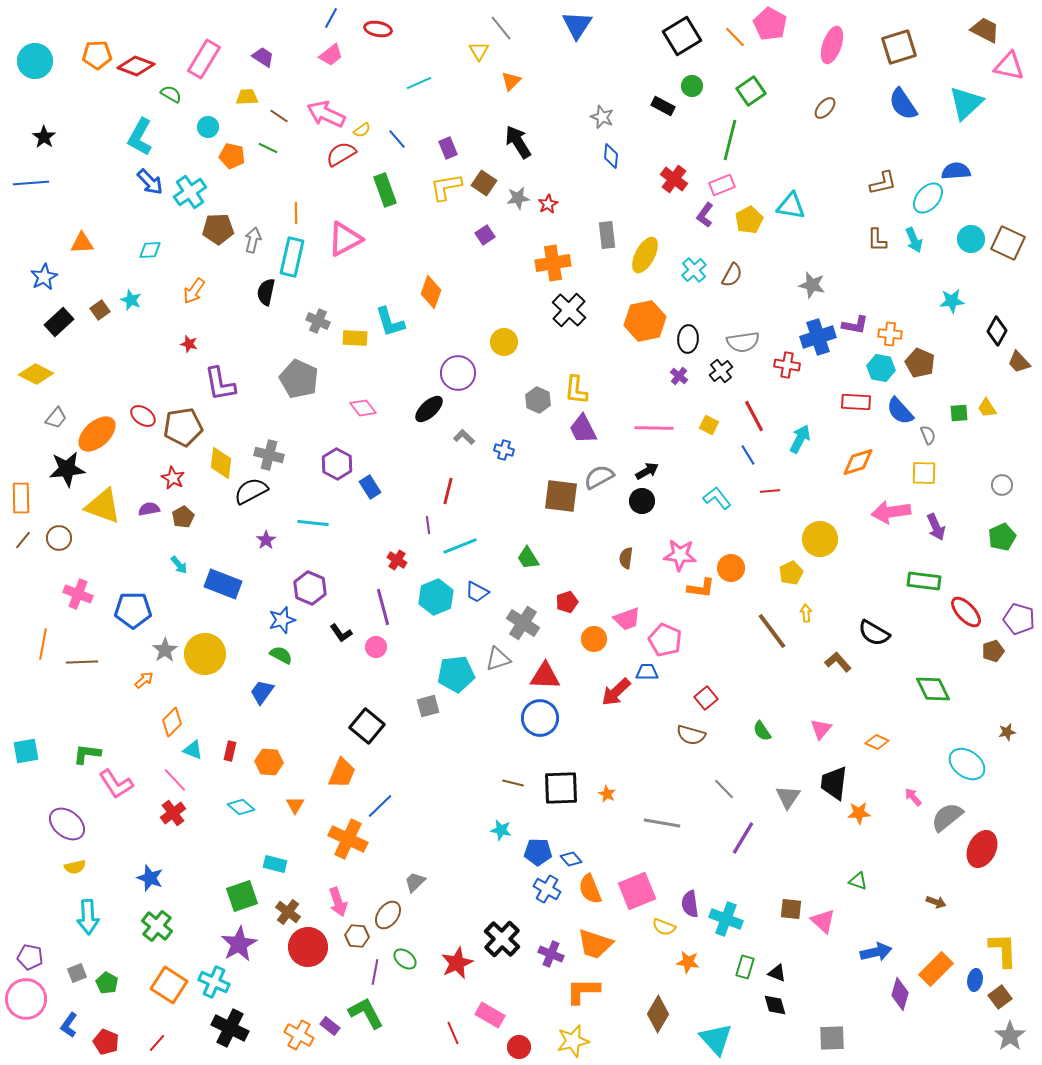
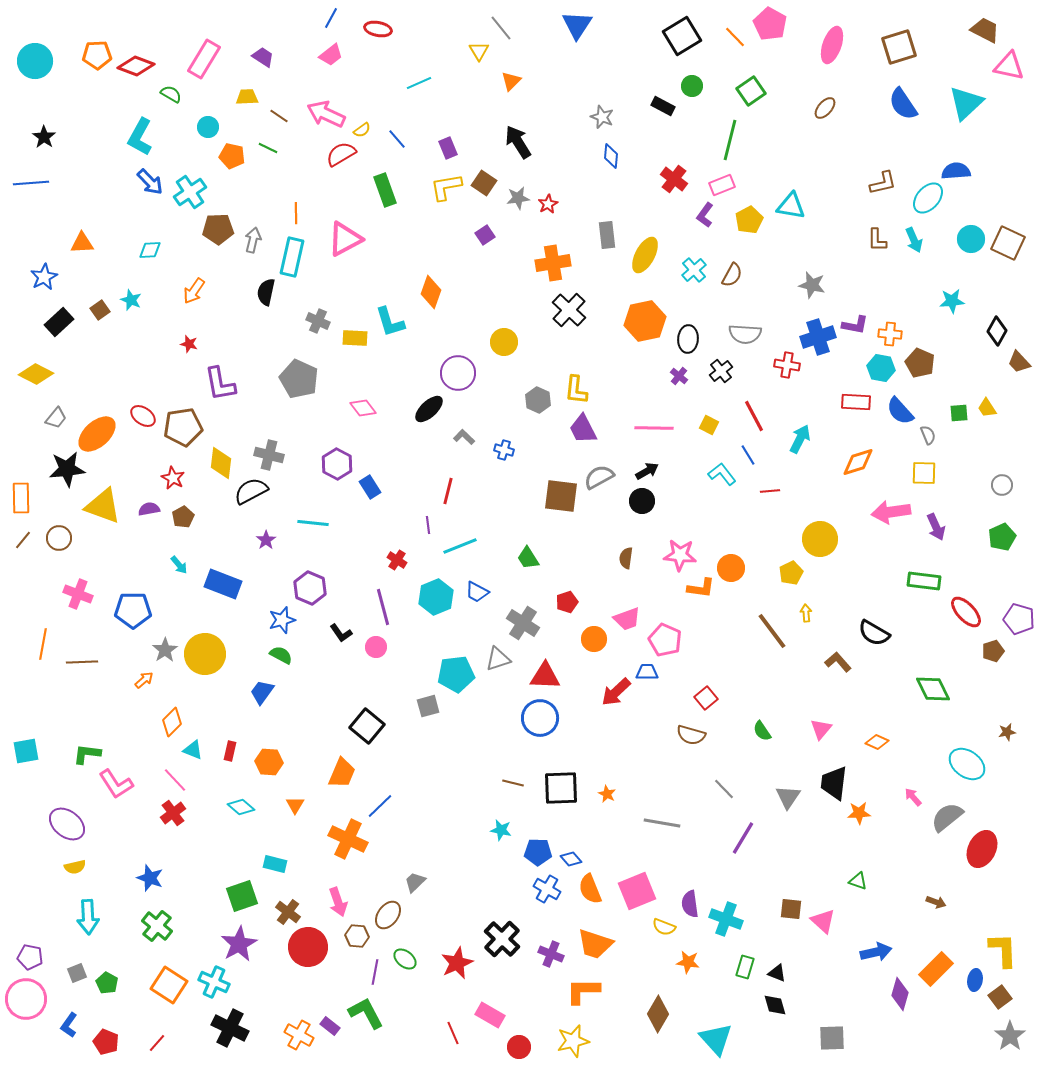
gray semicircle at (743, 342): moved 2 px right, 8 px up; rotated 12 degrees clockwise
cyan L-shape at (717, 498): moved 5 px right, 24 px up
